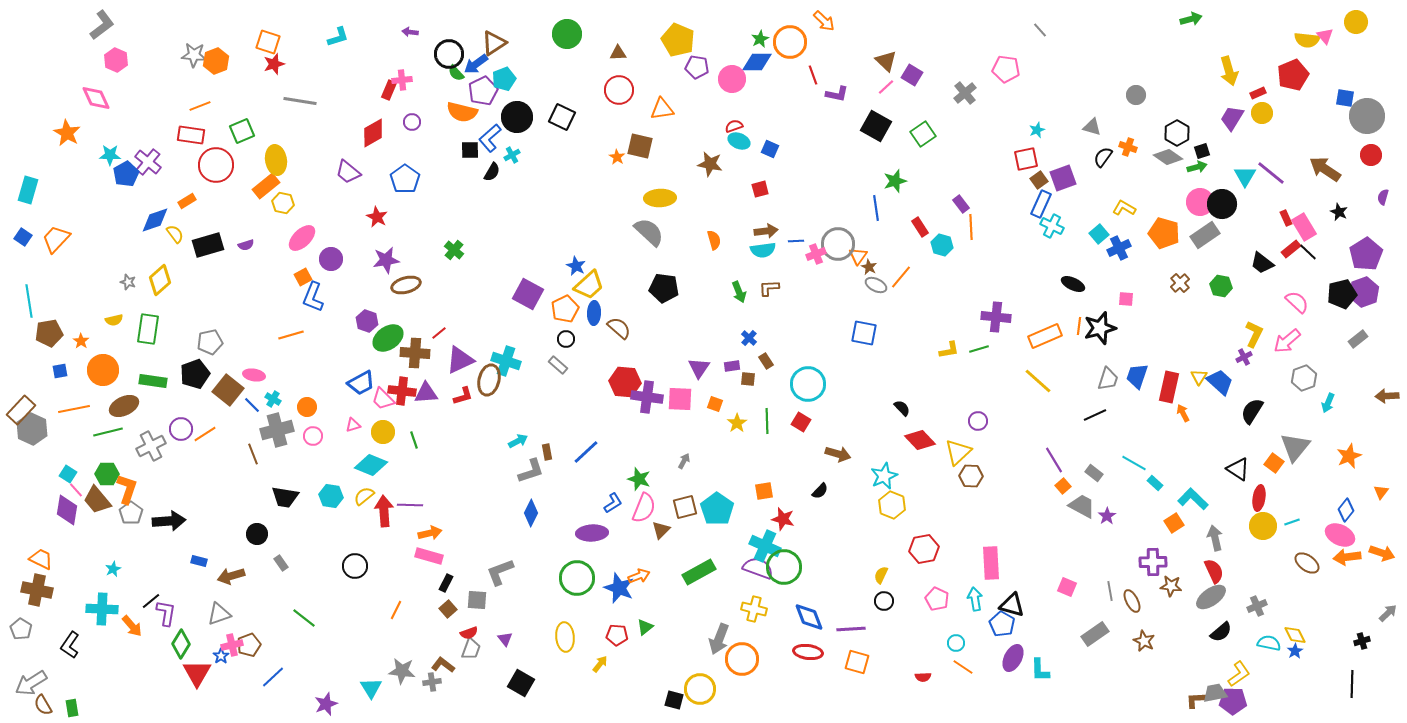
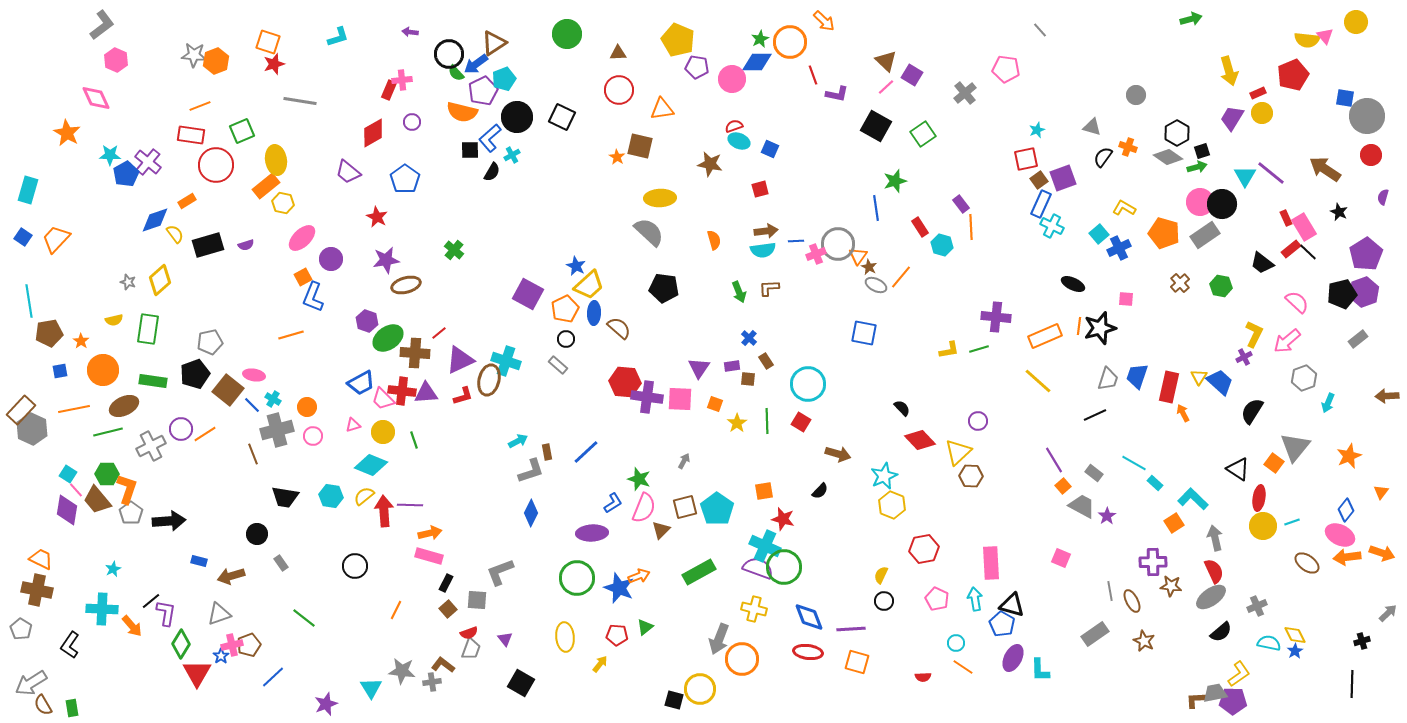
pink square at (1067, 587): moved 6 px left, 29 px up
